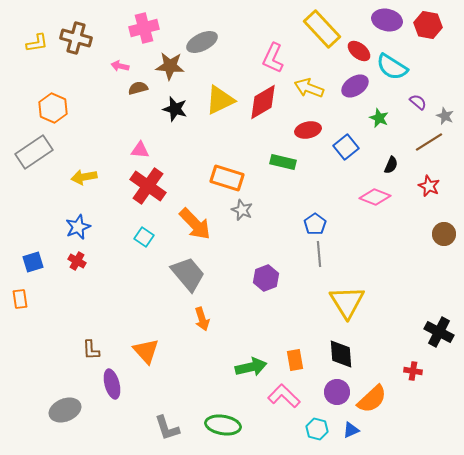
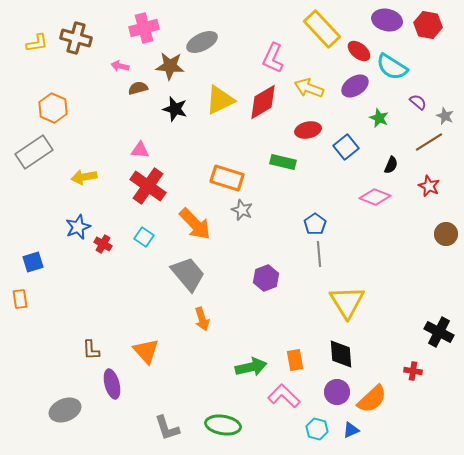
brown circle at (444, 234): moved 2 px right
red cross at (77, 261): moved 26 px right, 17 px up
